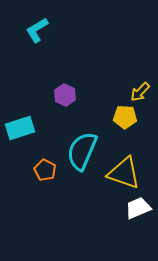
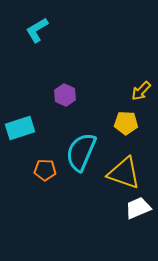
yellow arrow: moved 1 px right, 1 px up
yellow pentagon: moved 1 px right, 6 px down
cyan semicircle: moved 1 px left, 1 px down
orange pentagon: rotated 25 degrees counterclockwise
